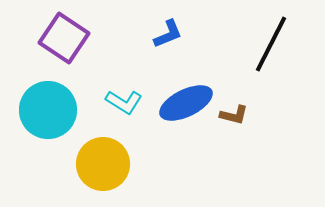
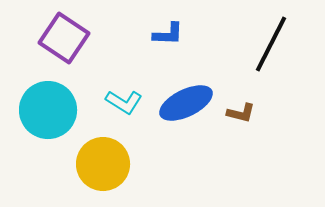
blue L-shape: rotated 24 degrees clockwise
brown L-shape: moved 7 px right, 2 px up
